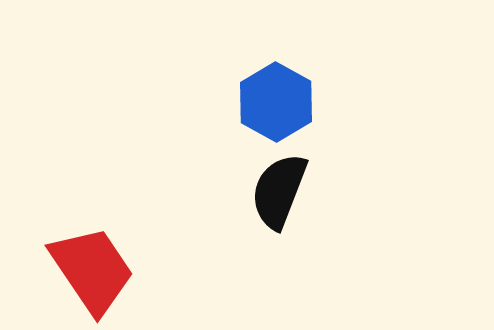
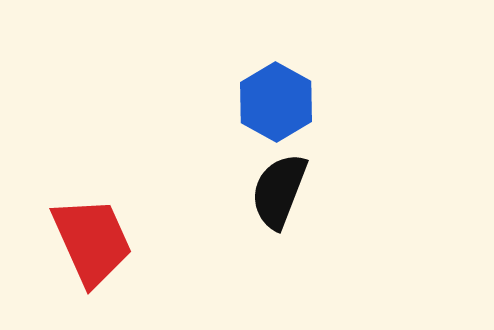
red trapezoid: moved 29 px up; rotated 10 degrees clockwise
